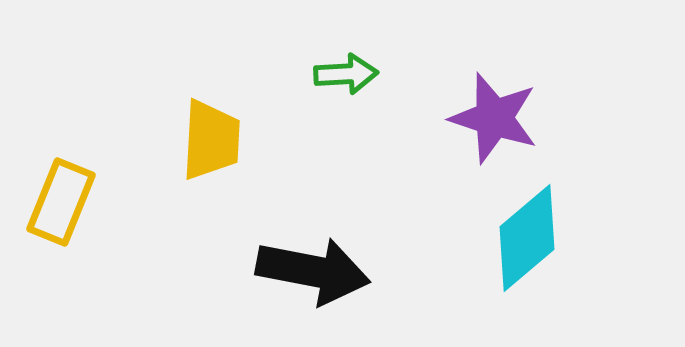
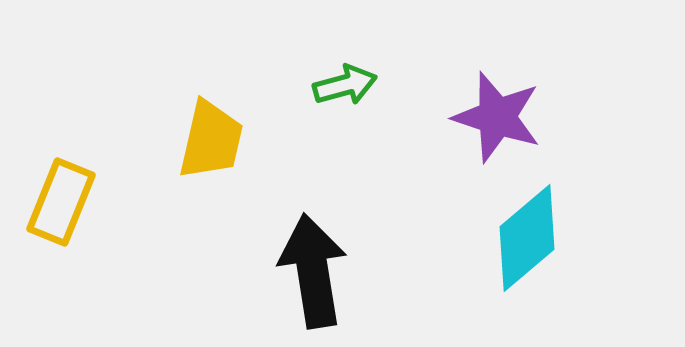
green arrow: moved 1 px left, 11 px down; rotated 12 degrees counterclockwise
purple star: moved 3 px right, 1 px up
yellow trapezoid: rotated 10 degrees clockwise
black arrow: rotated 110 degrees counterclockwise
